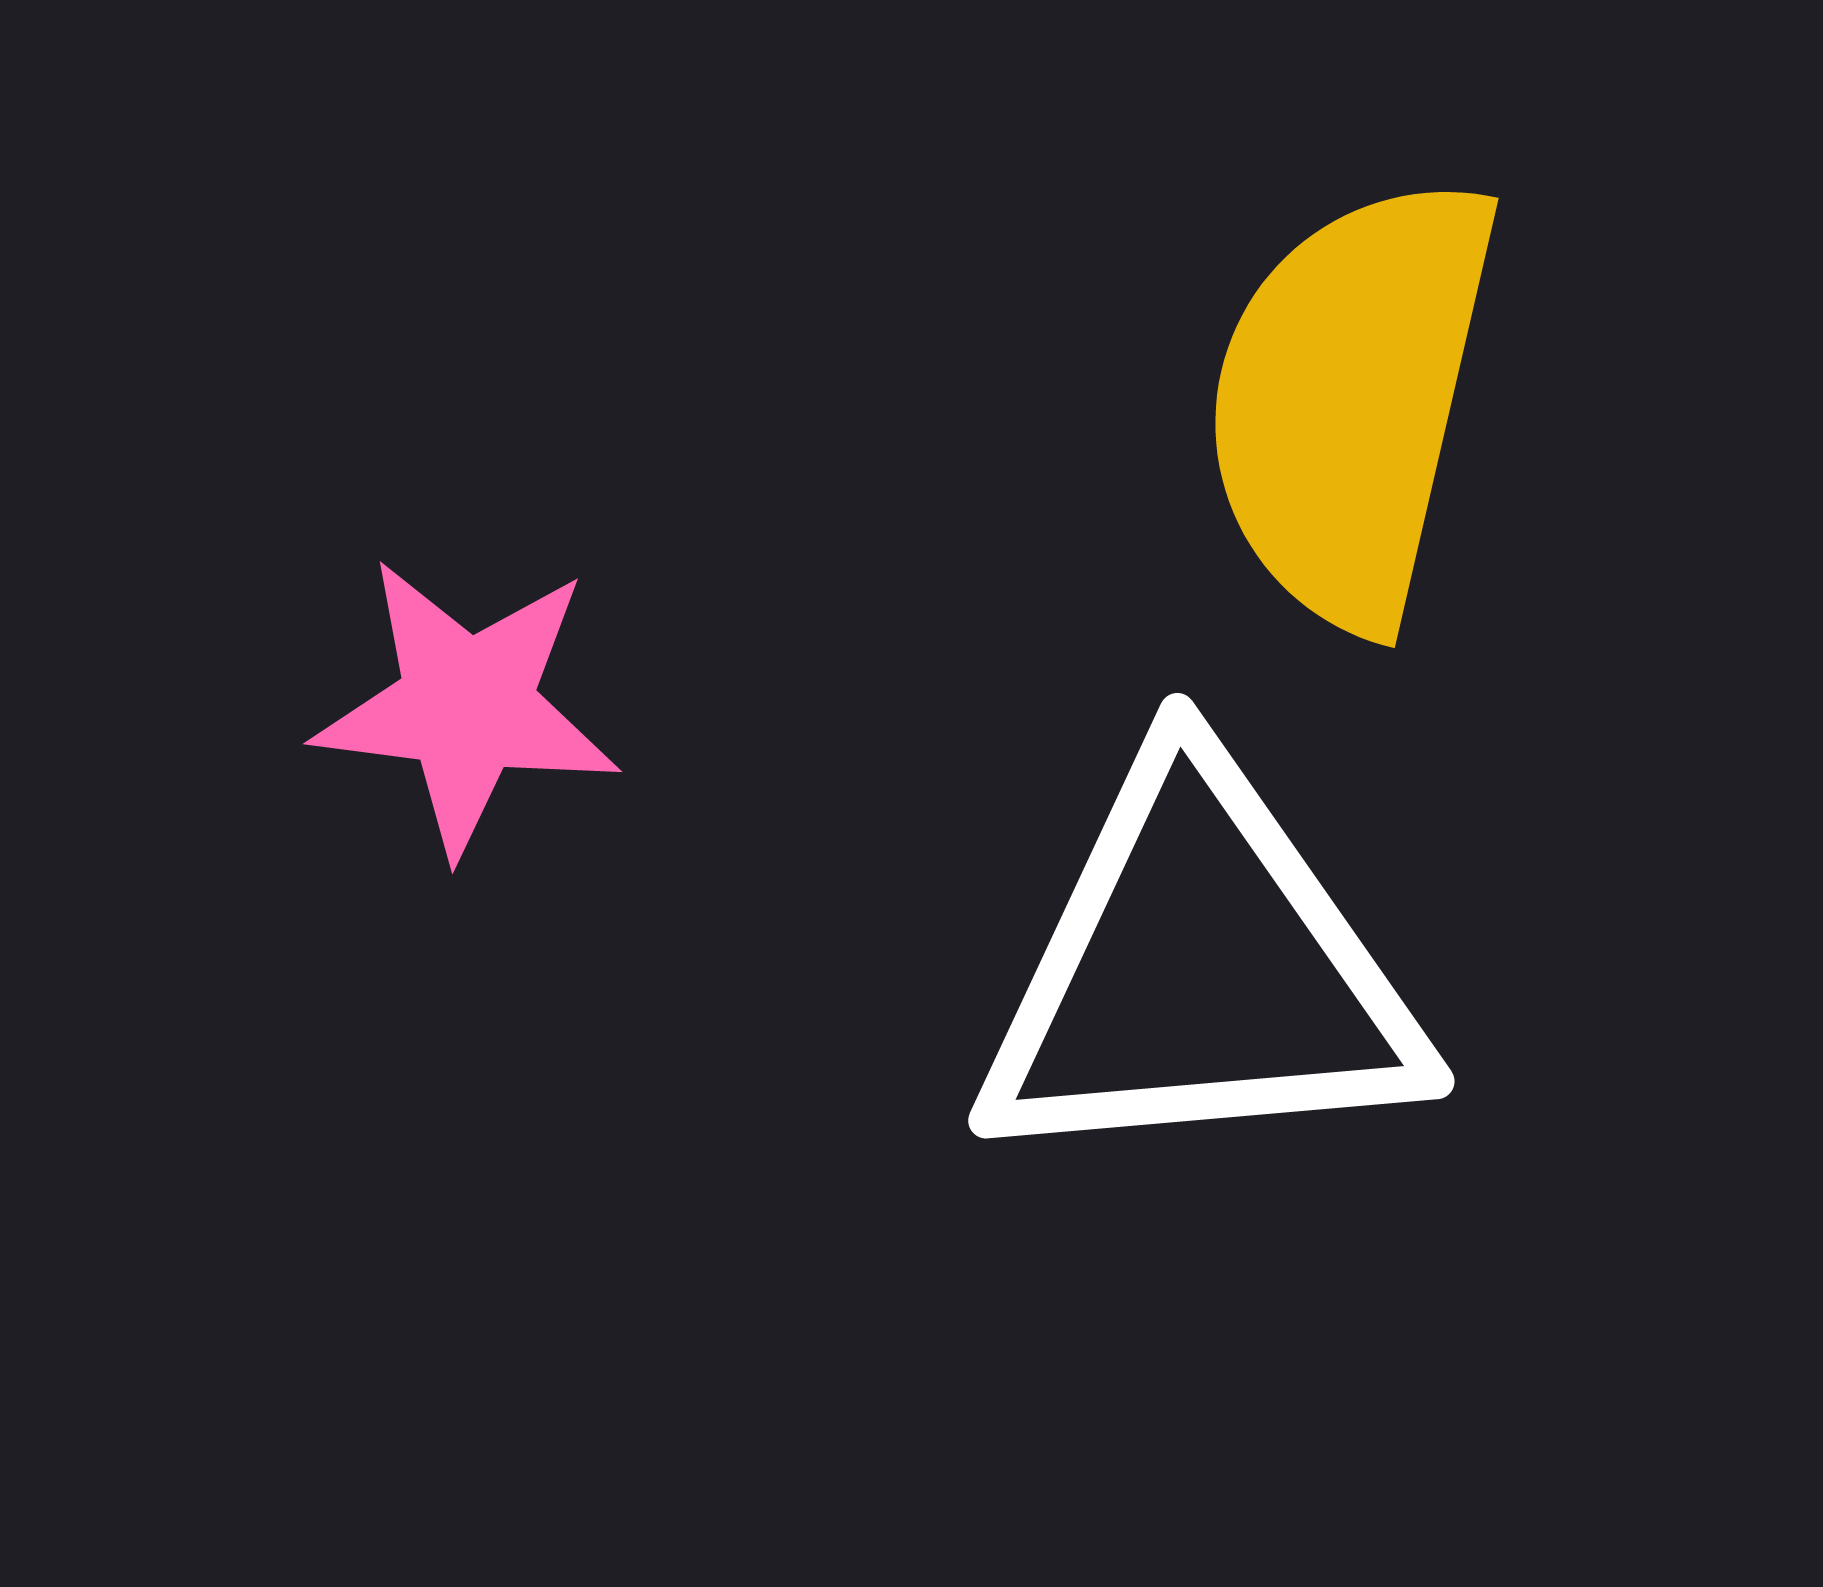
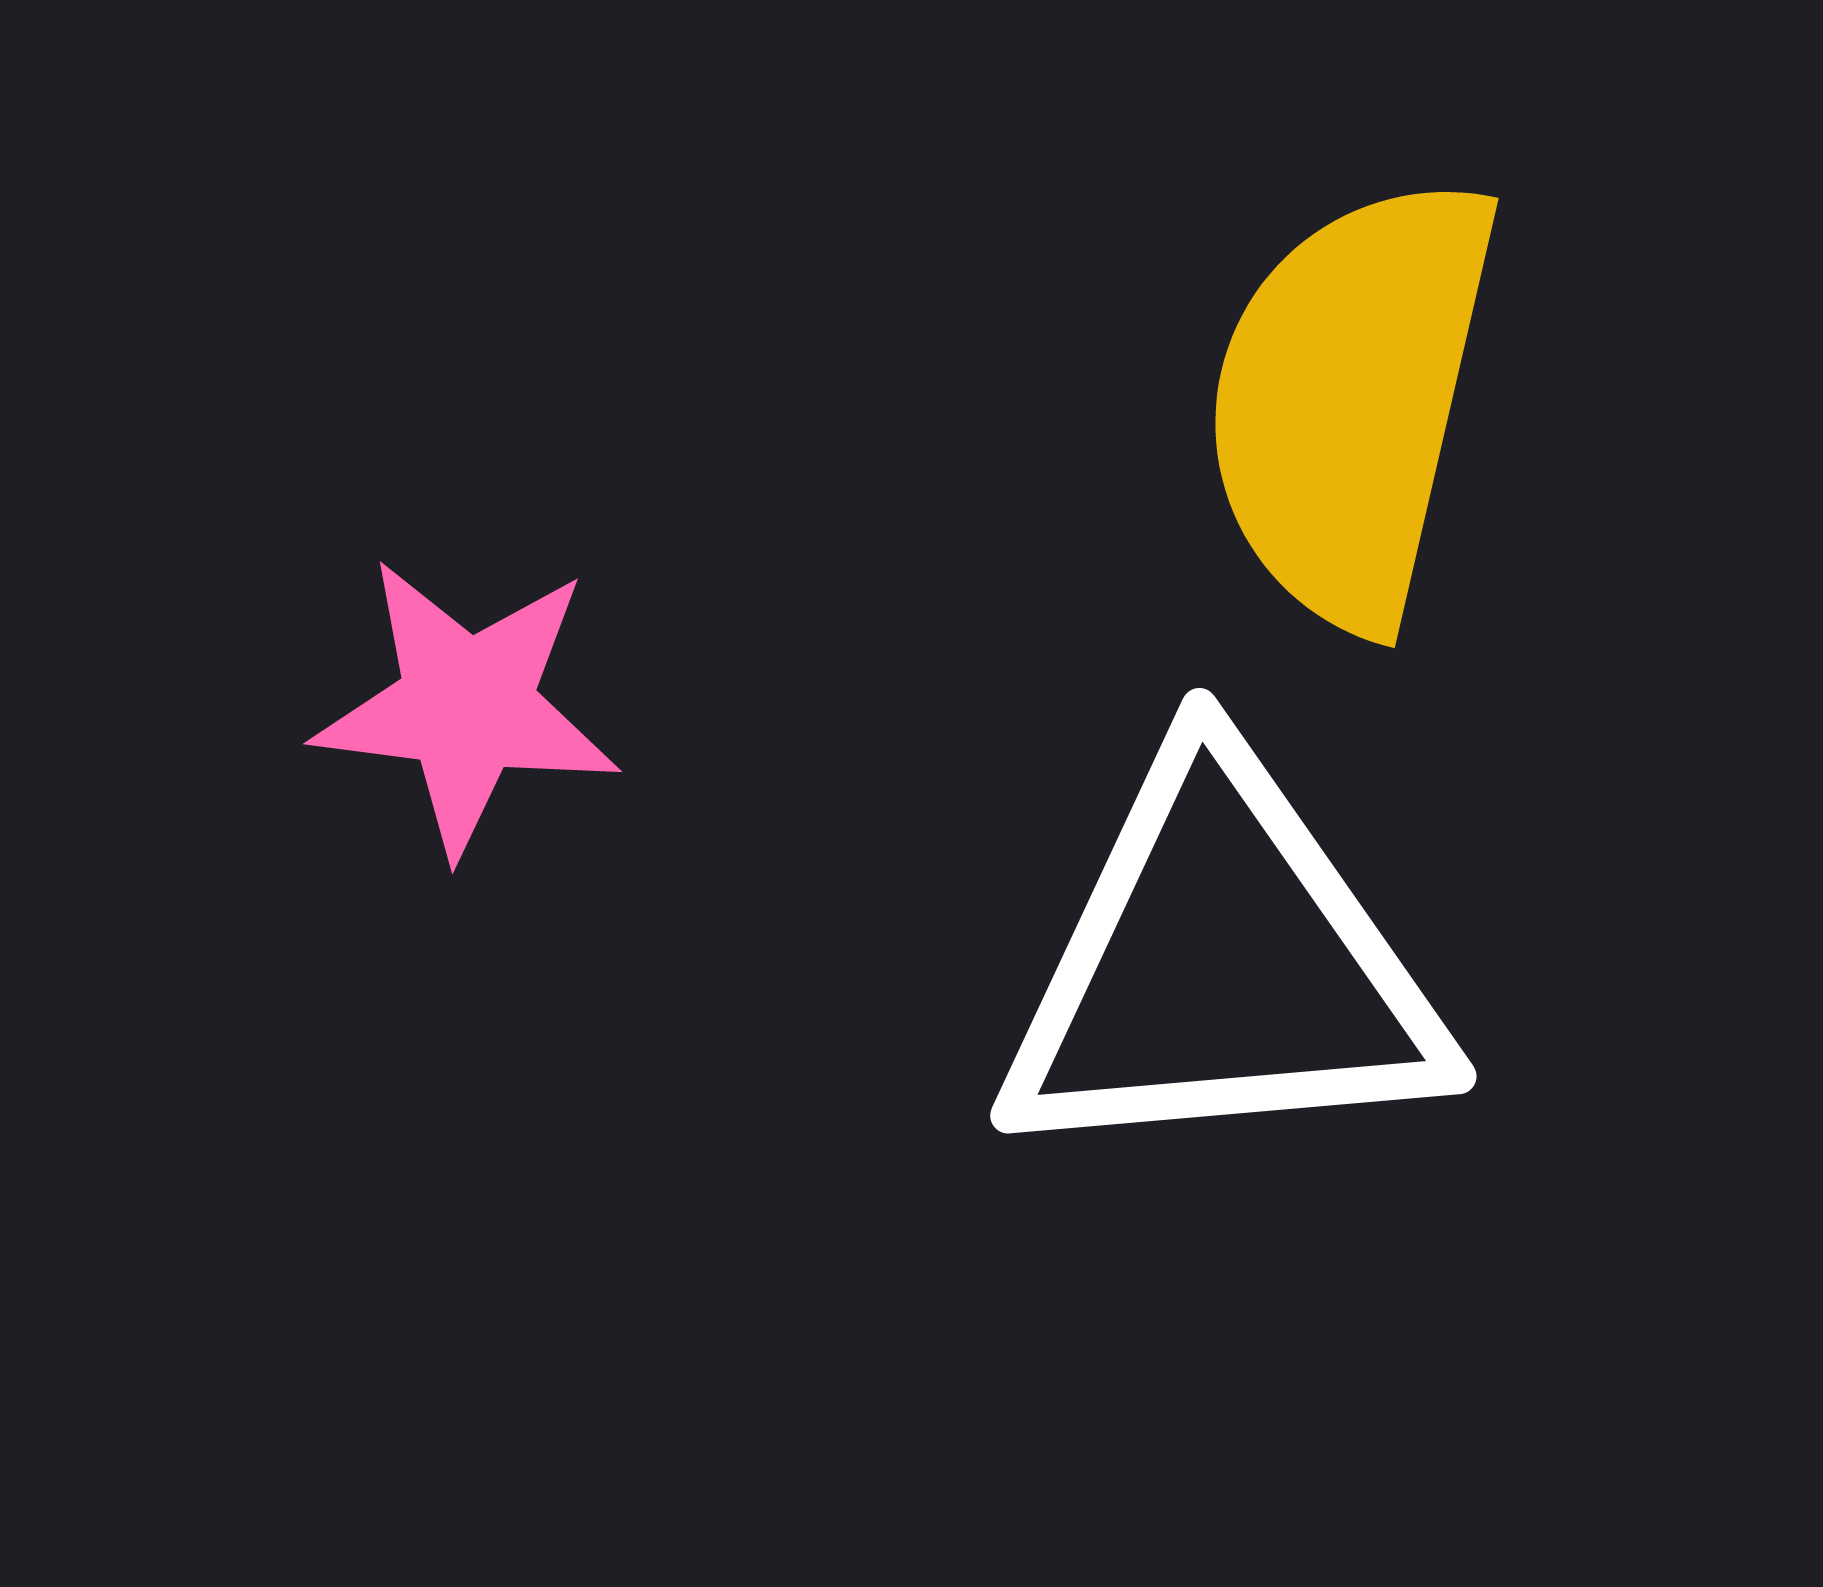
white triangle: moved 22 px right, 5 px up
